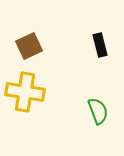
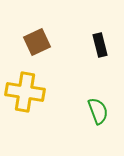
brown square: moved 8 px right, 4 px up
